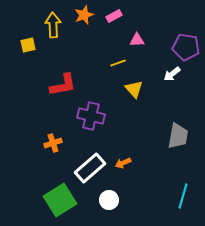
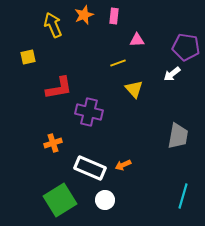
pink rectangle: rotated 56 degrees counterclockwise
yellow arrow: rotated 20 degrees counterclockwise
yellow square: moved 12 px down
red L-shape: moved 4 px left, 3 px down
purple cross: moved 2 px left, 4 px up
orange arrow: moved 2 px down
white rectangle: rotated 64 degrees clockwise
white circle: moved 4 px left
